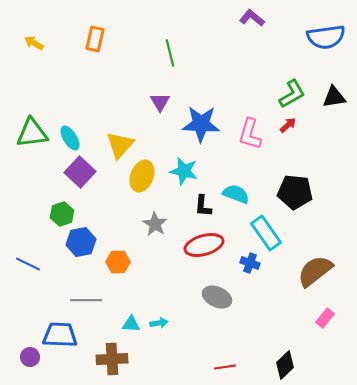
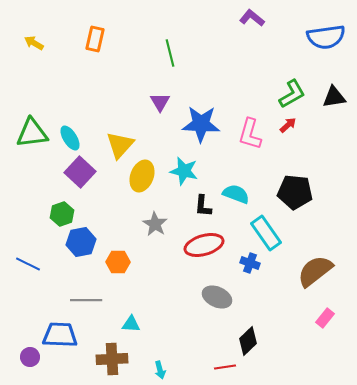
cyan arrow: moved 1 px right, 47 px down; rotated 84 degrees clockwise
black diamond: moved 37 px left, 24 px up
